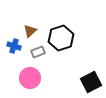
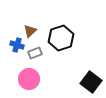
blue cross: moved 3 px right, 1 px up
gray rectangle: moved 3 px left, 1 px down
pink circle: moved 1 px left, 1 px down
black square: rotated 25 degrees counterclockwise
